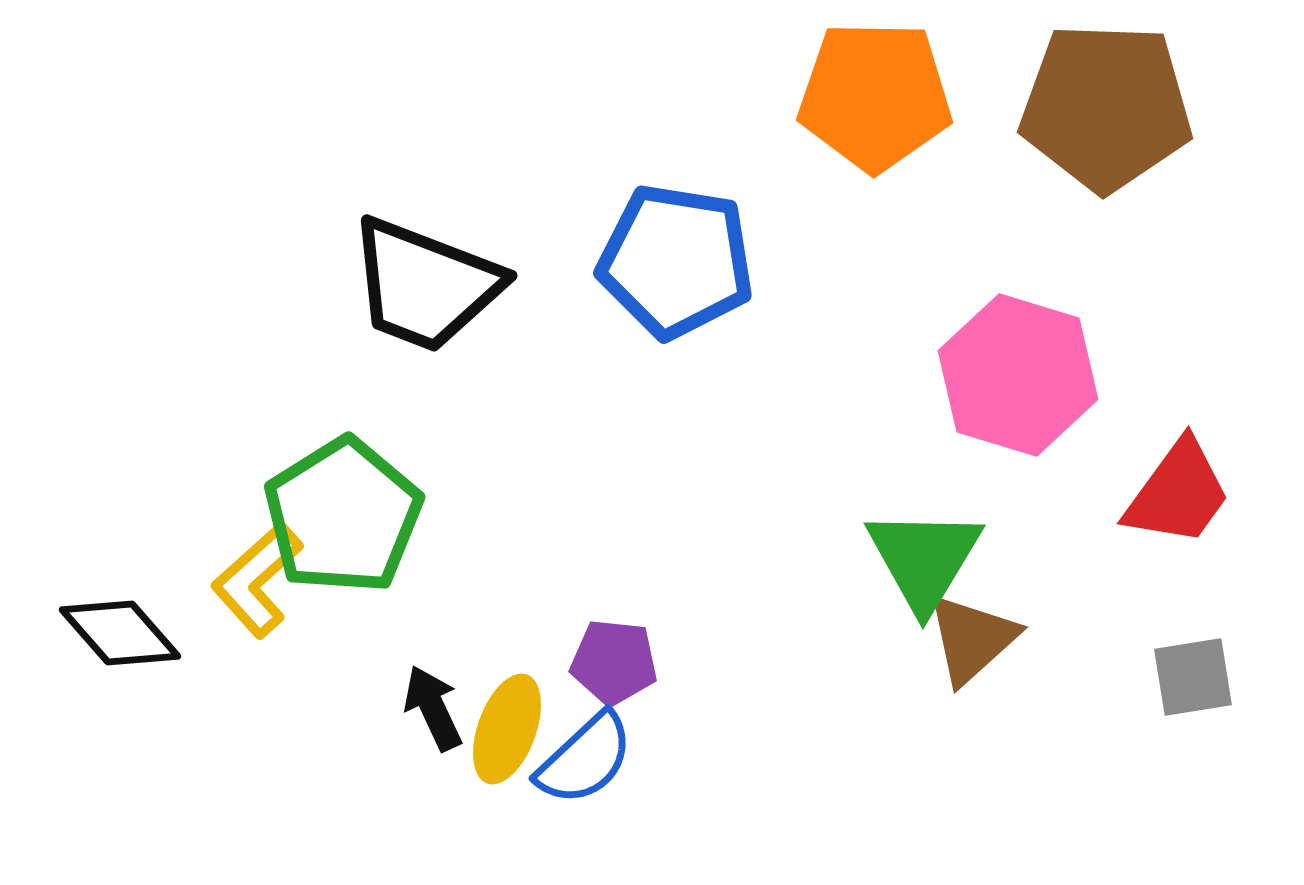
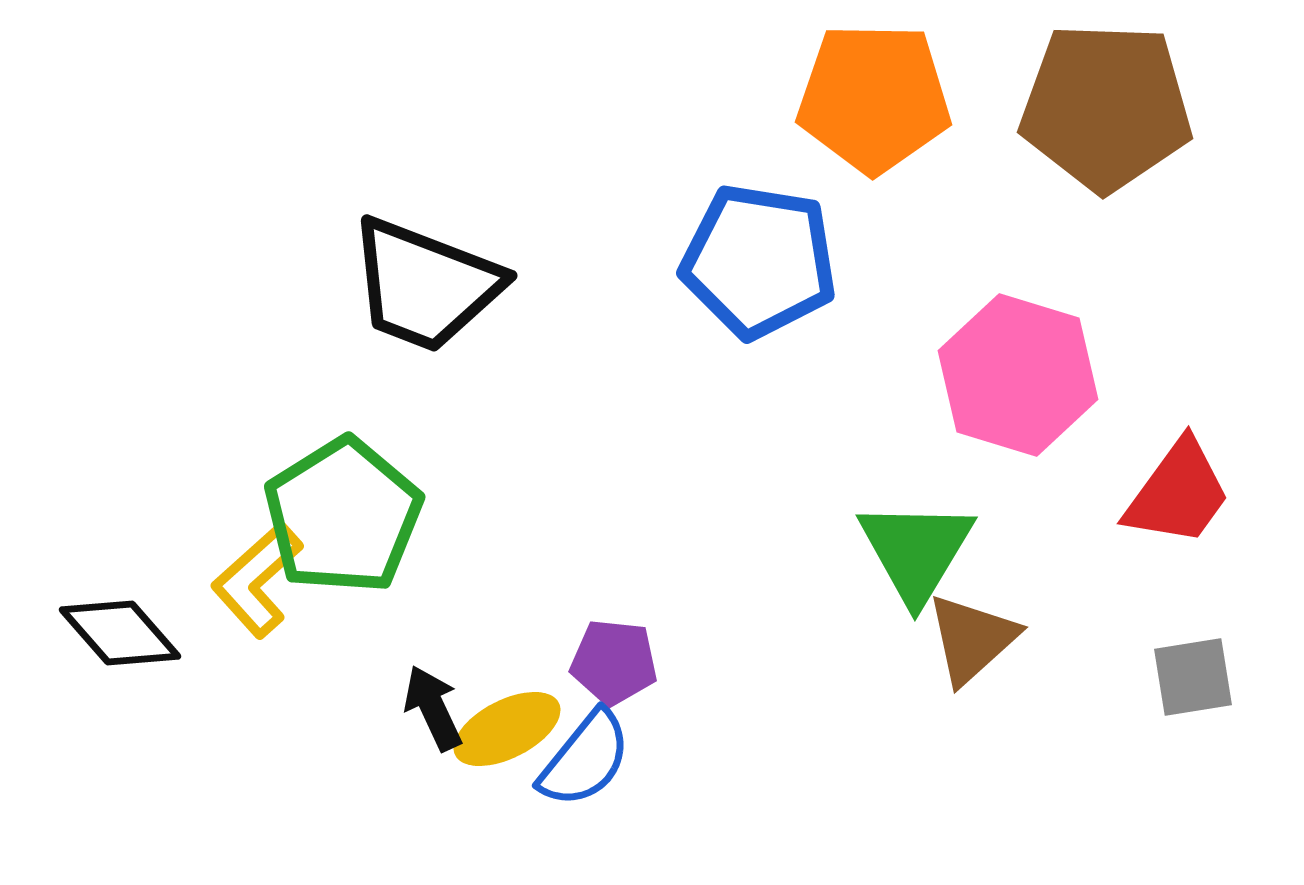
orange pentagon: moved 1 px left, 2 px down
blue pentagon: moved 83 px right
green triangle: moved 8 px left, 8 px up
yellow ellipse: rotated 43 degrees clockwise
blue semicircle: rotated 8 degrees counterclockwise
